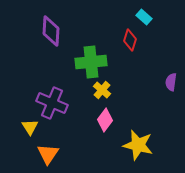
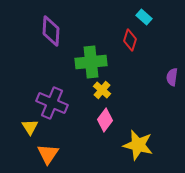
purple semicircle: moved 1 px right, 5 px up
